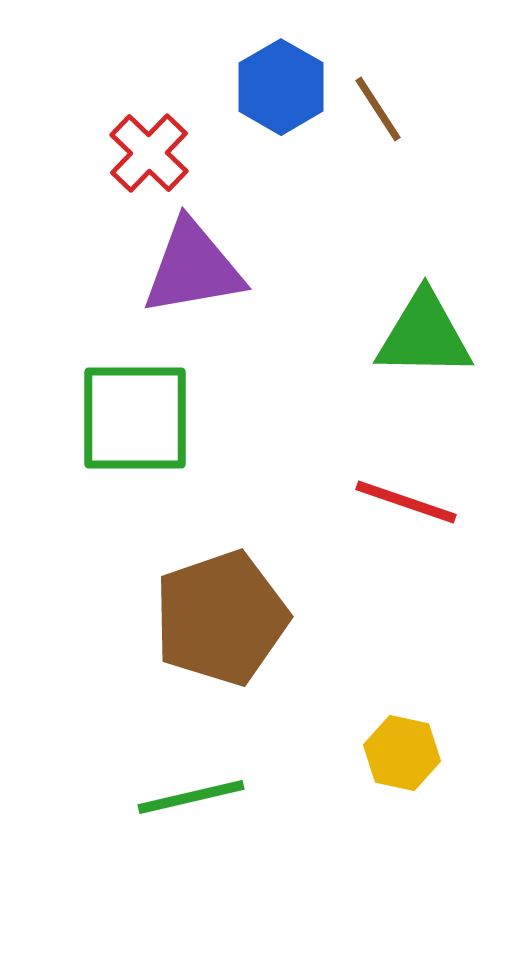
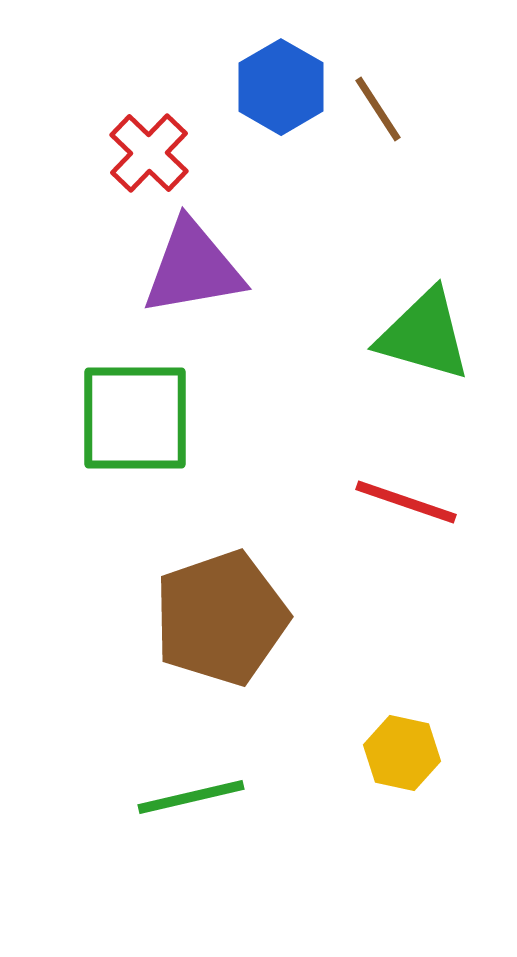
green triangle: rotated 15 degrees clockwise
